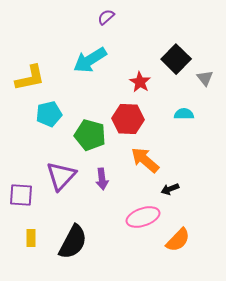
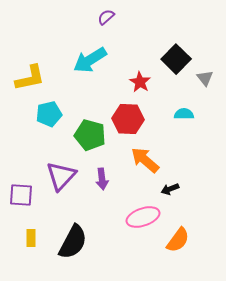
orange semicircle: rotated 8 degrees counterclockwise
